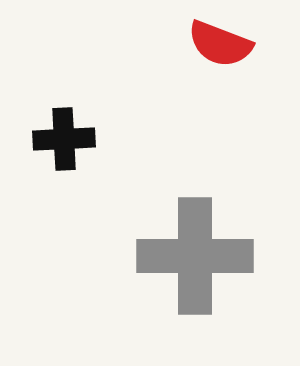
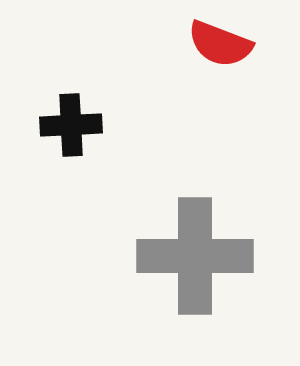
black cross: moved 7 px right, 14 px up
